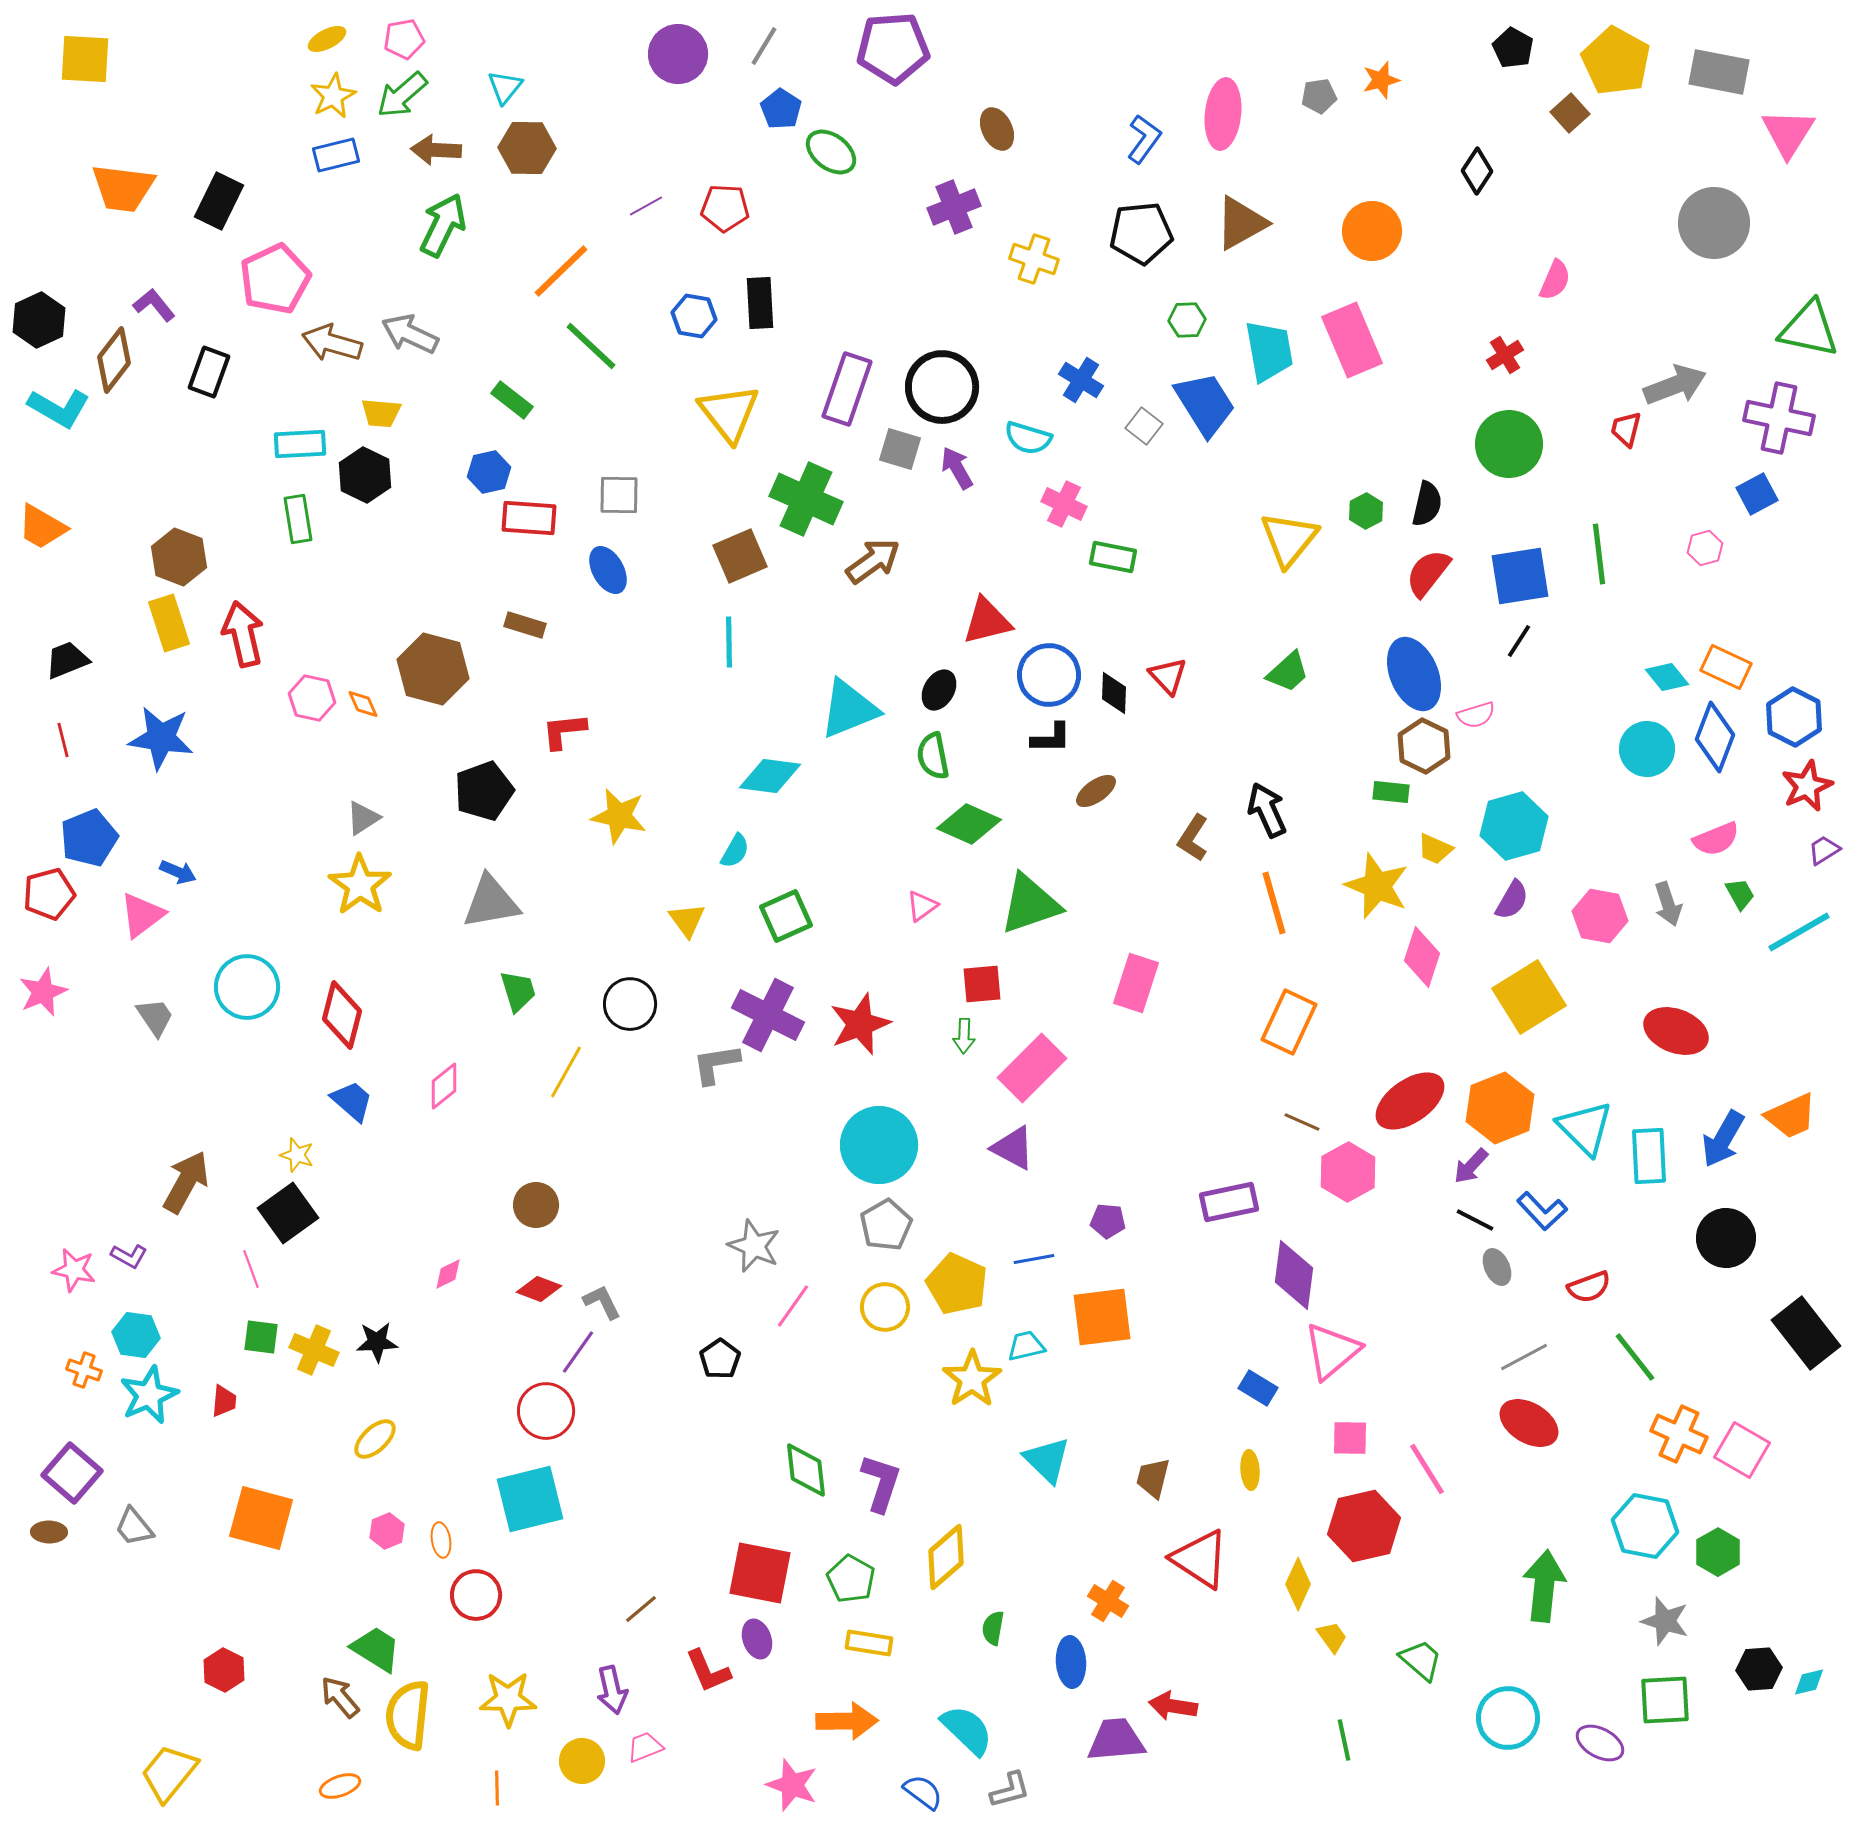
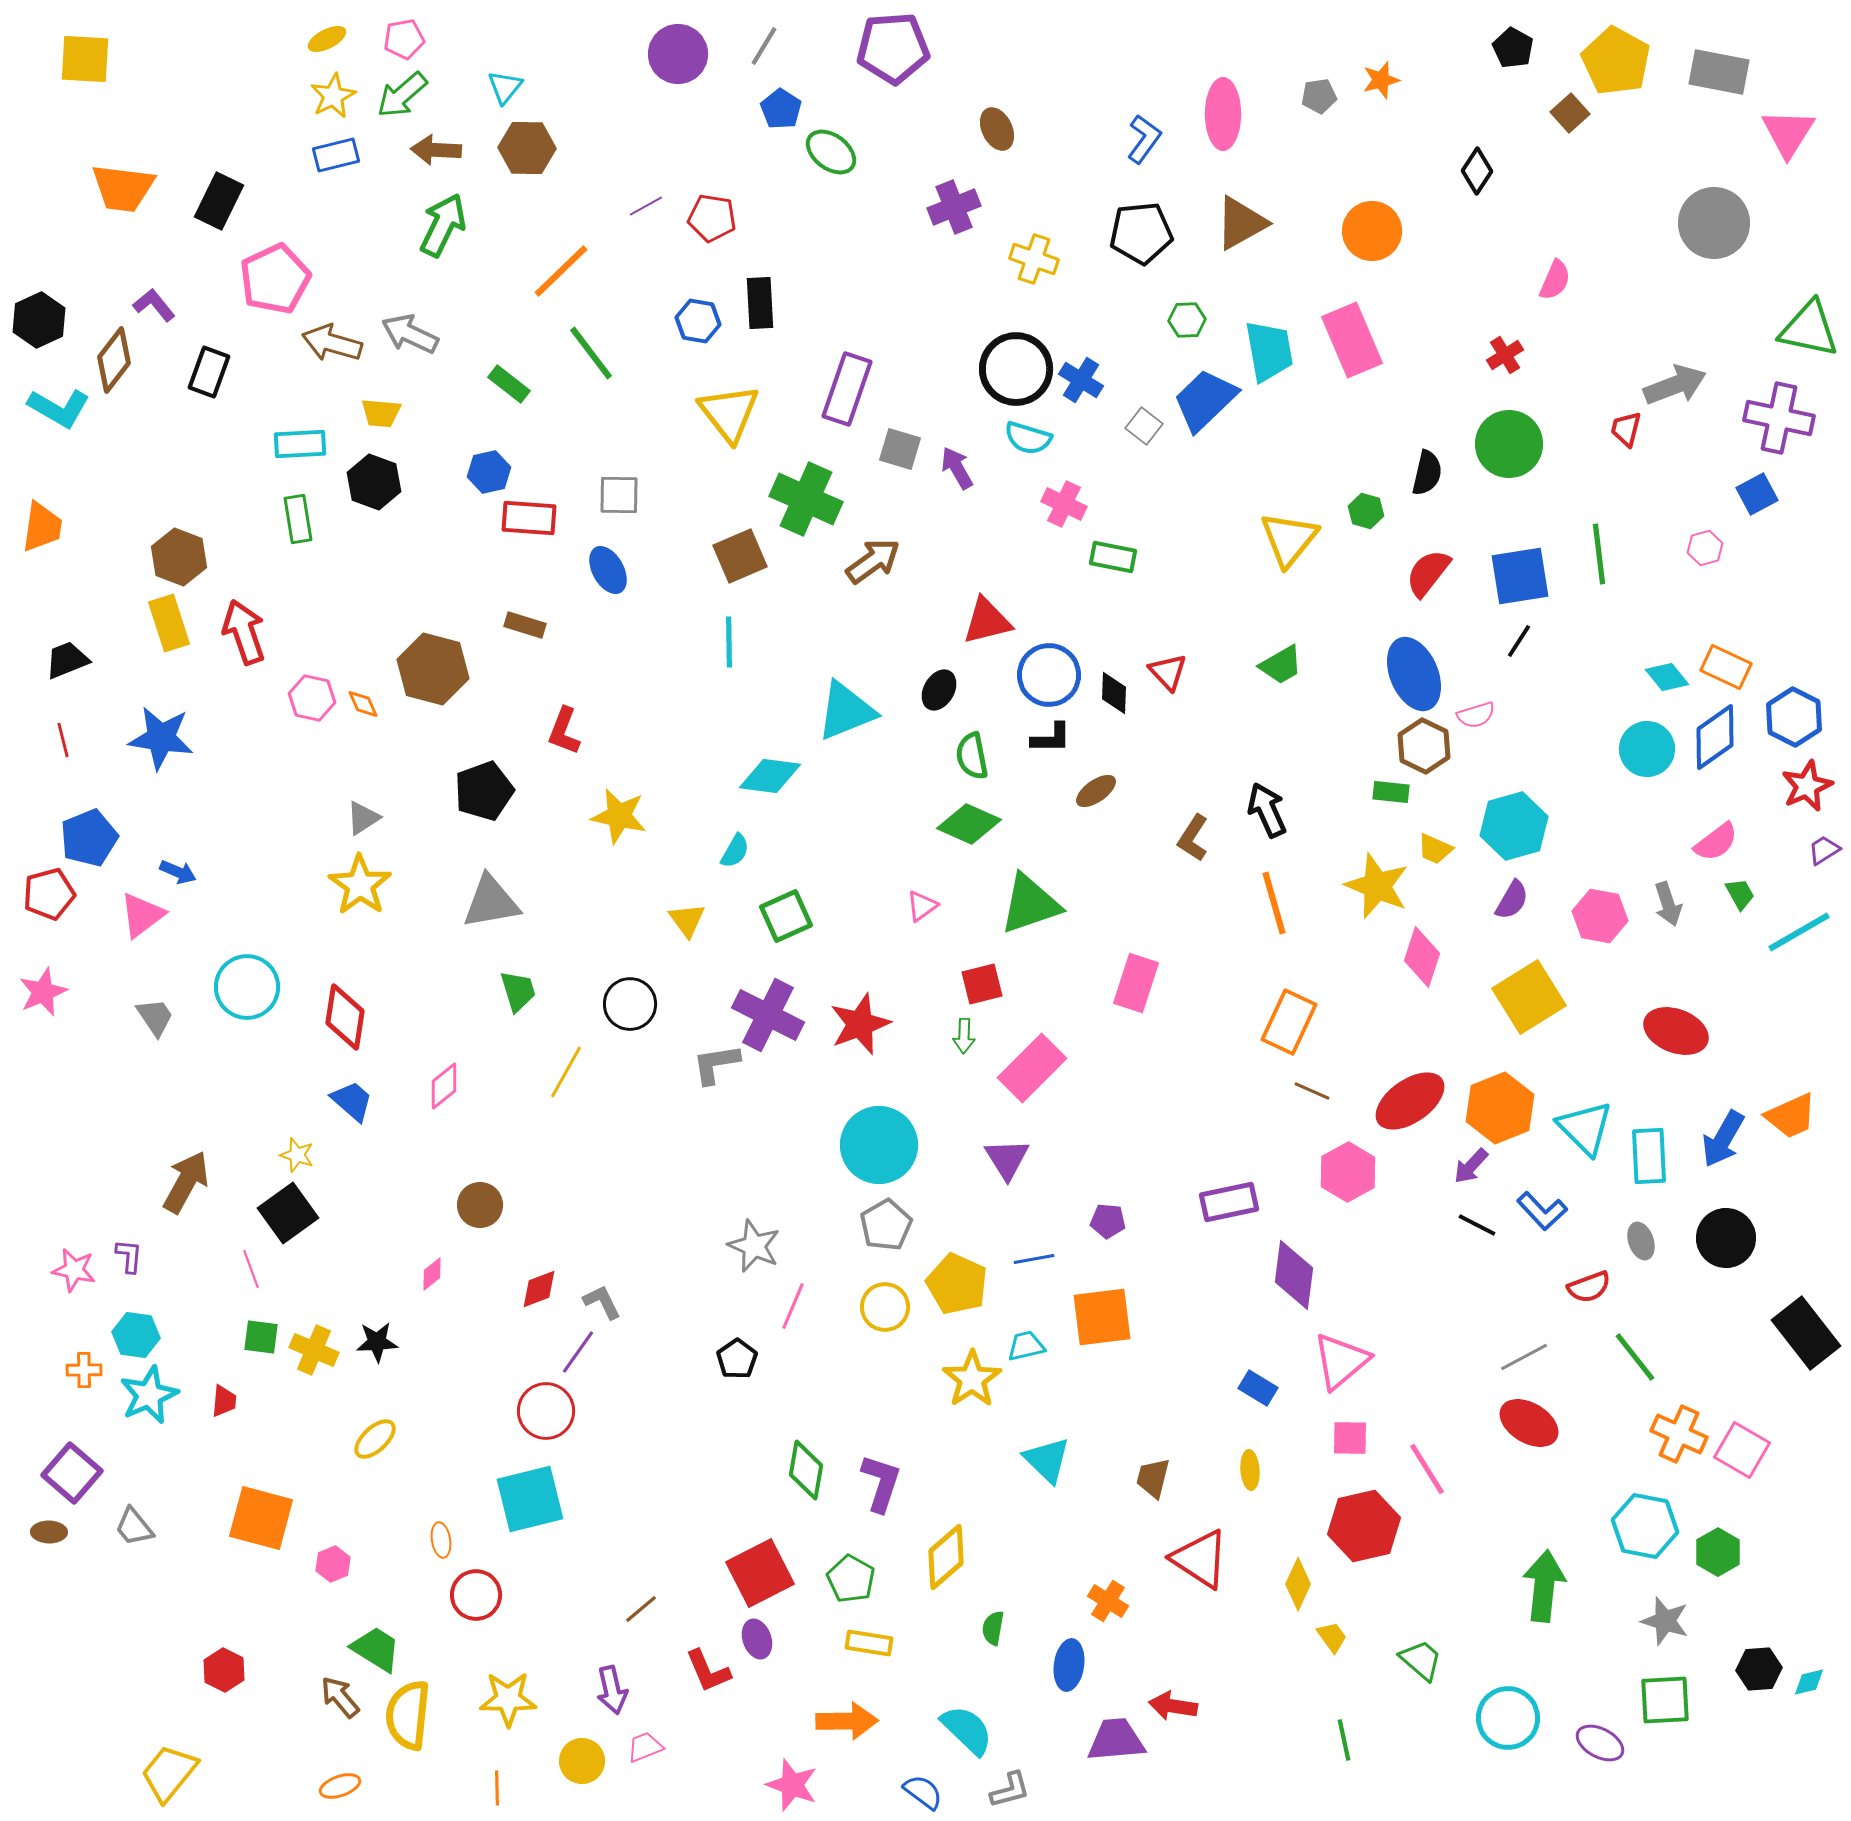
pink ellipse at (1223, 114): rotated 6 degrees counterclockwise
red pentagon at (725, 208): moved 13 px left, 10 px down; rotated 6 degrees clockwise
blue hexagon at (694, 316): moved 4 px right, 5 px down
green line at (591, 346): moved 7 px down; rotated 10 degrees clockwise
black circle at (942, 387): moved 74 px right, 18 px up
green rectangle at (512, 400): moved 3 px left, 16 px up
blue trapezoid at (1205, 404): moved 4 px up; rotated 102 degrees counterclockwise
black hexagon at (365, 475): moved 9 px right, 7 px down; rotated 6 degrees counterclockwise
black semicircle at (1427, 504): moved 31 px up
green hexagon at (1366, 511): rotated 16 degrees counterclockwise
orange trapezoid at (42, 527): rotated 112 degrees counterclockwise
red arrow at (243, 634): moved 1 px right, 2 px up; rotated 6 degrees counterclockwise
green trapezoid at (1288, 672): moved 7 px left, 7 px up; rotated 12 degrees clockwise
red triangle at (1168, 676): moved 4 px up
cyan triangle at (849, 709): moved 3 px left, 2 px down
red L-shape at (564, 731): rotated 63 degrees counterclockwise
blue diamond at (1715, 737): rotated 34 degrees clockwise
green semicircle at (933, 756): moved 39 px right
pink semicircle at (1716, 839): moved 3 px down; rotated 15 degrees counterclockwise
red square at (982, 984): rotated 9 degrees counterclockwise
red diamond at (342, 1015): moved 3 px right, 2 px down; rotated 6 degrees counterclockwise
brown line at (1302, 1122): moved 10 px right, 31 px up
purple triangle at (1013, 1148): moved 6 px left, 11 px down; rotated 30 degrees clockwise
brown circle at (536, 1205): moved 56 px left
black line at (1475, 1220): moved 2 px right, 5 px down
purple L-shape at (129, 1256): rotated 114 degrees counterclockwise
gray ellipse at (1497, 1267): moved 144 px right, 26 px up; rotated 6 degrees clockwise
pink diamond at (448, 1274): moved 16 px left; rotated 12 degrees counterclockwise
red diamond at (539, 1289): rotated 42 degrees counterclockwise
pink line at (793, 1306): rotated 12 degrees counterclockwise
pink triangle at (1332, 1351): moved 9 px right, 10 px down
black pentagon at (720, 1359): moved 17 px right
orange cross at (84, 1370): rotated 20 degrees counterclockwise
green diamond at (806, 1470): rotated 16 degrees clockwise
pink hexagon at (387, 1531): moved 54 px left, 33 px down
red square at (760, 1573): rotated 38 degrees counterclockwise
blue ellipse at (1071, 1662): moved 2 px left, 3 px down; rotated 12 degrees clockwise
